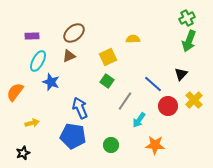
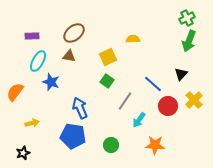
brown triangle: rotated 32 degrees clockwise
